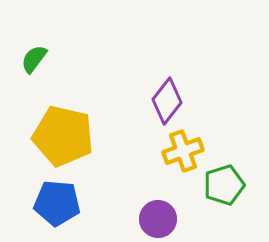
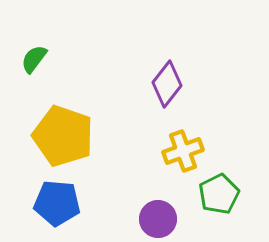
purple diamond: moved 17 px up
yellow pentagon: rotated 6 degrees clockwise
green pentagon: moved 5 px left, 9 px down; rotated 9 degrees counterclockwise
